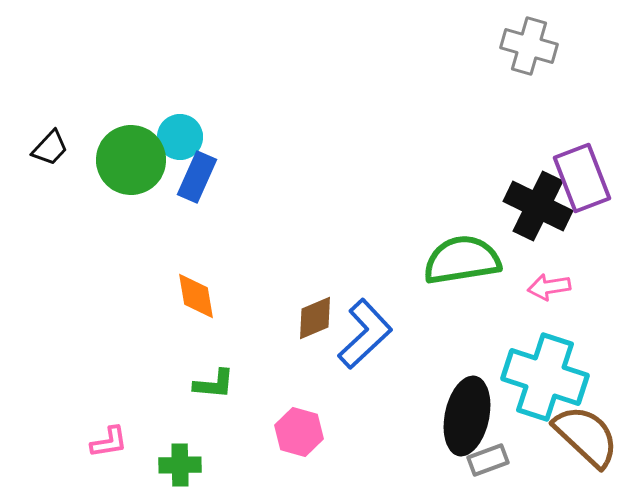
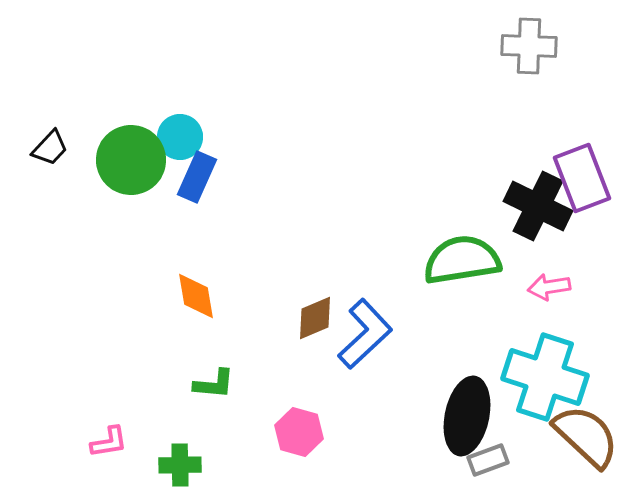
gray cross: rotated 14 degrees counterclockwise
